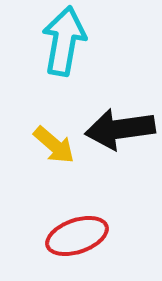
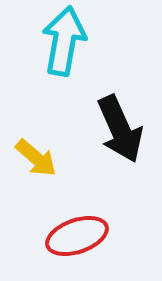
black arrow: rotated 106 degrees counterclockwise
yellow arrow: moved 18 px left, 13 px down
